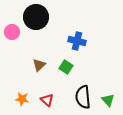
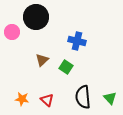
brown triangle: moved 3 px right, 5 px up
green triangle: moved 2 px right, 2 px up
